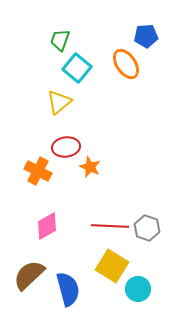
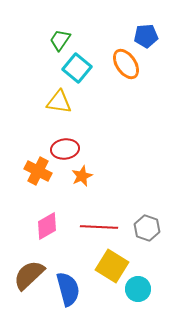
green trapezoid: rotated 15 degrees clockwise
yellow triangle: rotated 48 degrees clockwise
red ellipse: moved 1 px left, 2 px down
orange star: moved 8 px left, 9 px down; rotated 25 degrees clockwise
red line: moved 11 px left, 1 px down
